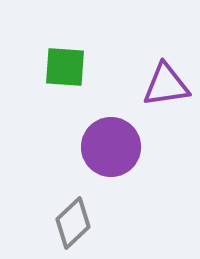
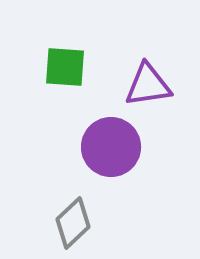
purple triangle: moved 18 px left
